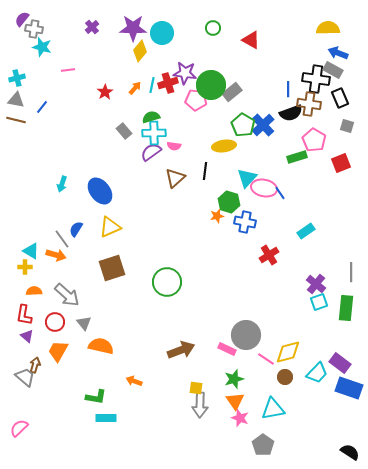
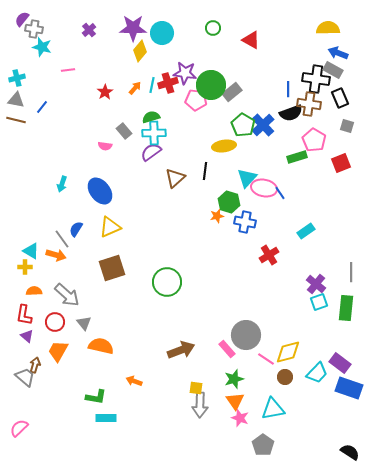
purple cross at (92, 27): moved 3 px left, 3 px down
pink semicircle at (174, 146): moved 69 px left
pink rectangle at (227, 349): rotated 24 degrees clockwise
